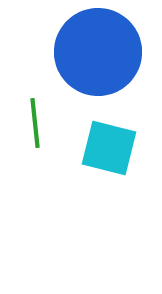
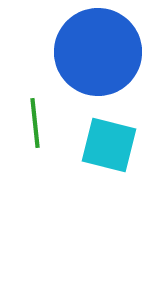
cyan square: moved 3 px up
